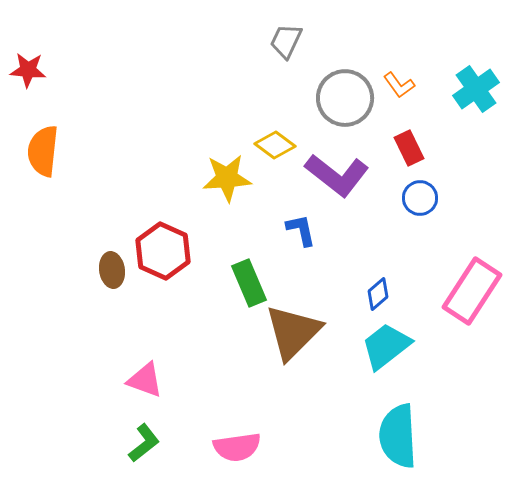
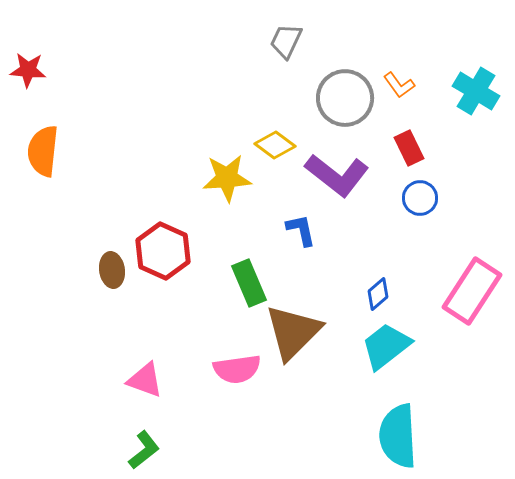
cyan cross: moved 2 px down; rotated 24 degrees counterclockwise
green L-shape: moved 7 px down
pink semicircle: moved 78 px up
